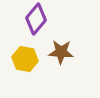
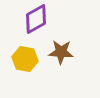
purple diamond: rotated 20 degrees clockwise
